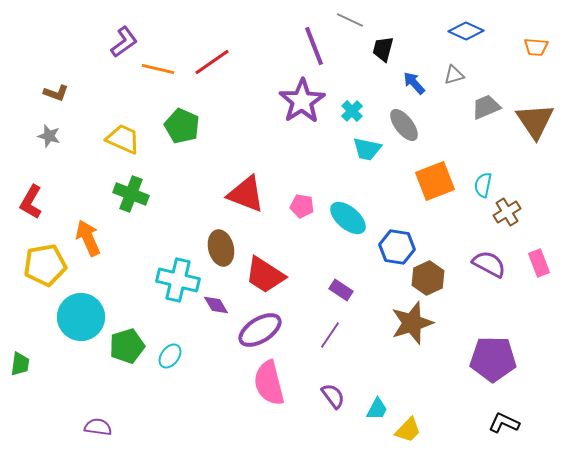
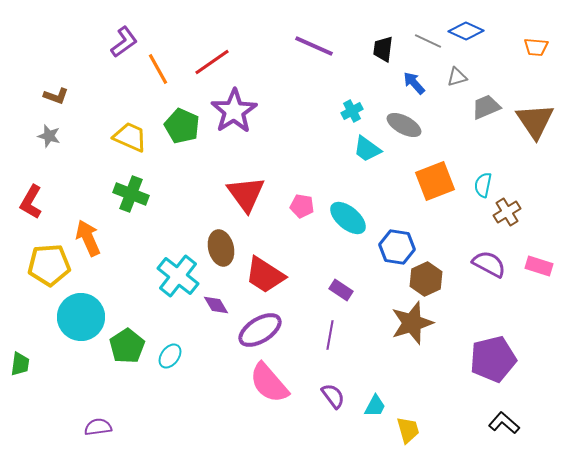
gray line at (350, 20): moved 78 px right, 21 px down
purple line at (314, 46): rotated 45 degrees counterclockwise
black trapezoid at (383, 49): rotated 8 degrees counterclockwise
orange line at (158, 69): rotated 48 degrees clockwise
gray triangle at (454, 75): moved 3 px right, 2 px down
brown L-shape at (56, 93): moved 3 px down
purple star at (302, 101): moved 68 px left, 10 px down
cyan cross at (352, 111): rotated 15 degrees clockwise
gray ellipse at (404, 125): rotated 24 degrees counterclockwise
yellow trapezoid at (123, 139): moved 7 px right, 2 px up
cyan trapezoid at (367, 149): rotated 24 degrees clockwise
red triangle at (246, 194): rotated 33 degrees clockwise
pink rectangle at (539, 263): moved 3 px down; rotated 52 degrees counterclockwise
yellow pentagon at (45, 265): moved 4 px right; rotated 6 degrees clockwise
brown hexagon at (428, 278): moved 2 px left, 1 px down
cyan cross at (178, 280): moved 4 px up; rotated 24 degrees clockwise
purple line at (330, 335): rotated 24 degrees counterclockwise
green pentagon at (127, 346): rotated 16 degrees counterclockwise
purple pentagon at (493, 359): rotated 15 degrees counterclockwise
pink semicircle at (269, 383): rotated 27 degrees counterclockwise
cyan trapezoid at (377, 409): moved 2 px left, 3 px up
black L-shape at (504, 423): rotated 16 degrees clockwise
purple semicircle at (98, 427): rotated 16 degrees counterclockwise
yellow trapezoid at (408, 430): rotated 60 degrees counterclockwise
